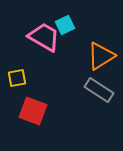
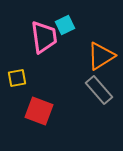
pink trapezoid: rotated 52 degrees clockwise
gray rectangle: rotated 16 degrees clockwise
red square: moved 6 px right
